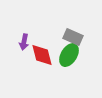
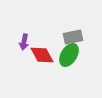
gray rectangle: rotated 36 degrees counterclockwise
red diamond: rotated 15 degrees counterclockwise
